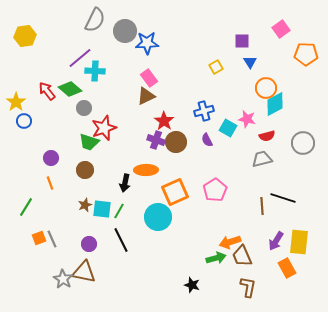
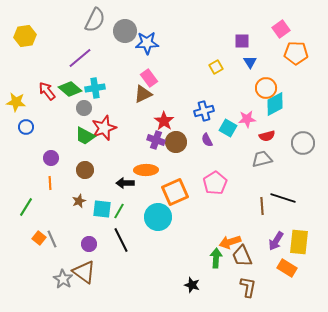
orange pentagon at (306, 54): moved 10 px left, 1 px up
cyan cross at (95, 71): moved 17 px down; rotated 12 degrees counterclockwise
brown triangle at (146, 96): moved 3 px left, 2 px up
yellow star at (16, 102): rotated 30 degrees counterclockwise
pink star at (247, 119): rotated 18 degrees counterclockwise
blue circle at (24, 121): moved 2 px right, 6 px down
green trapezoid at (89, 142): moved 4 px left, 6 px up; rotated 10 degrees clockwise
orange line at (50, 183): rotated 16 degrees clockwise
black arrow at (125, 183): rotated 78 degrees clockwise
pink pentagon at (215, 190): moved 7 px up
brown star at (85, 205): moved 6 px left, 4 px up
orange square at (39, 238): rotated 32 degrees counterclockwise
green arrow at (216, 258): rotated 72 degrees counterclockwise
orange rectangle at (287, 268): rotated 30 degrees counterclockwise
brown triangle at (84, 272): rotated 25 degrees clockwise
